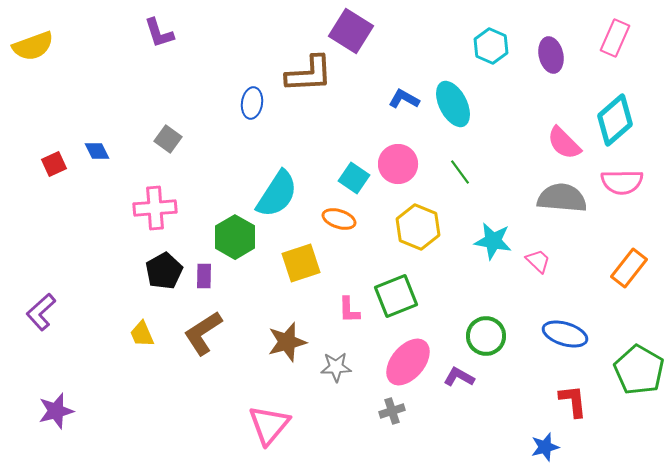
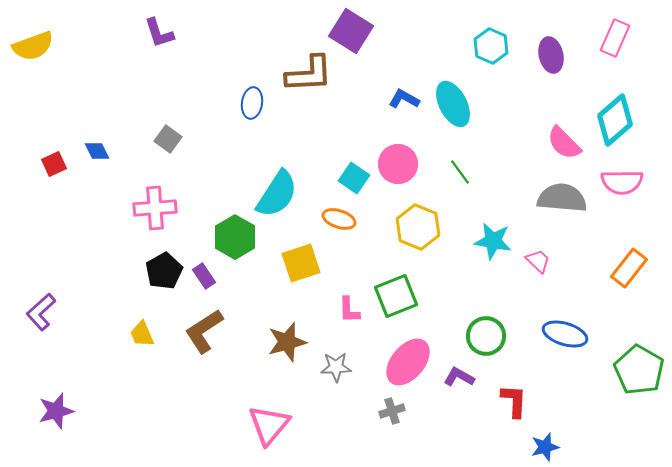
purple rectangle at (204, 276): rotated 35 degrees counterclockwise
brown L-shape at (203, 333): moved 1 px right, 2 px up
red L-shape at (573, 401): moved 59 px left; rotated 9 degrees clockwise
